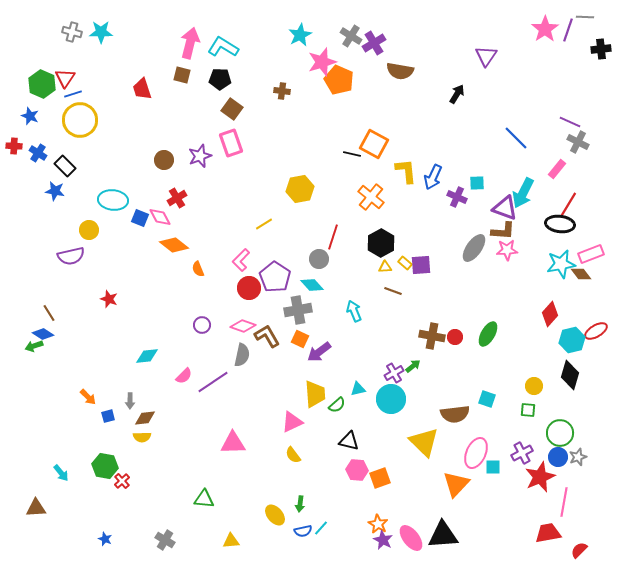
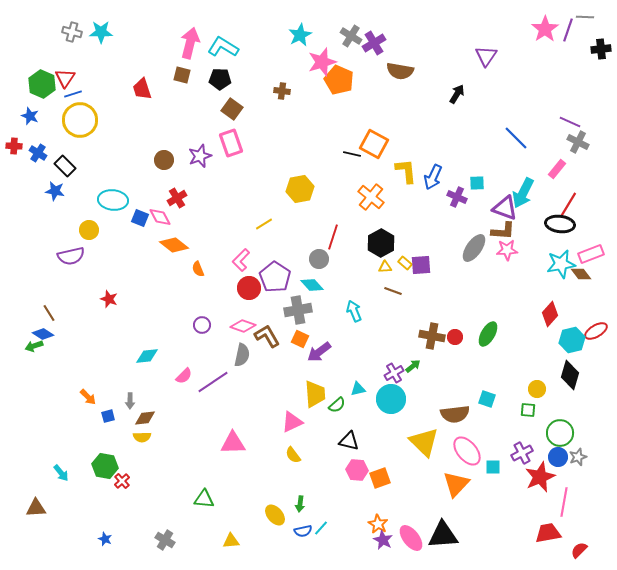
yellow circle at (534, 386): moved 3 px right, 3 px down
pink ellipse at (476, 453): moved 9 px left, 2 px up; rotated 64 degrees counterclockwise
